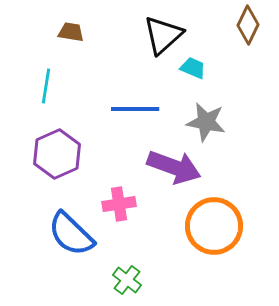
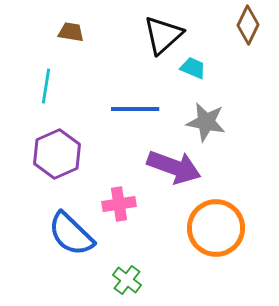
orange circle: moved 2 px right, 2 px down
